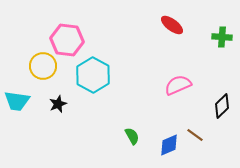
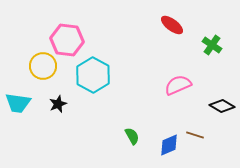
green cross: moved 10 px left, 8 px down; rotated 30 degrees clockwise
cyan trapezoid: moved 1 px right, 2 px down
black diamond: rotated 75 degrees clockwise
brown line: rotated 18 degrees counterclockwise
